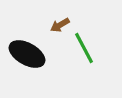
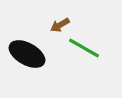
green line: rotated 32 degrees counterclockwise
